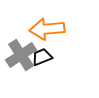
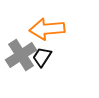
black trapezoid: rotated 35 degrees counterclockwise
